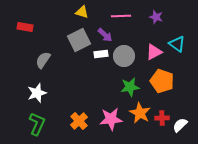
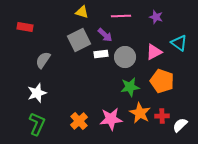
cyan triangle: moved 2 px right, 1 px up
gray circle: moved 1 px right, 1 px down
red cross: moved 2 px up
